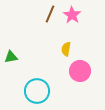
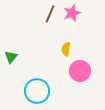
pink star: moved 2 px up; rotated 18 degrees clockwise
green triangle: rotated 40 degrees counterclockwise
